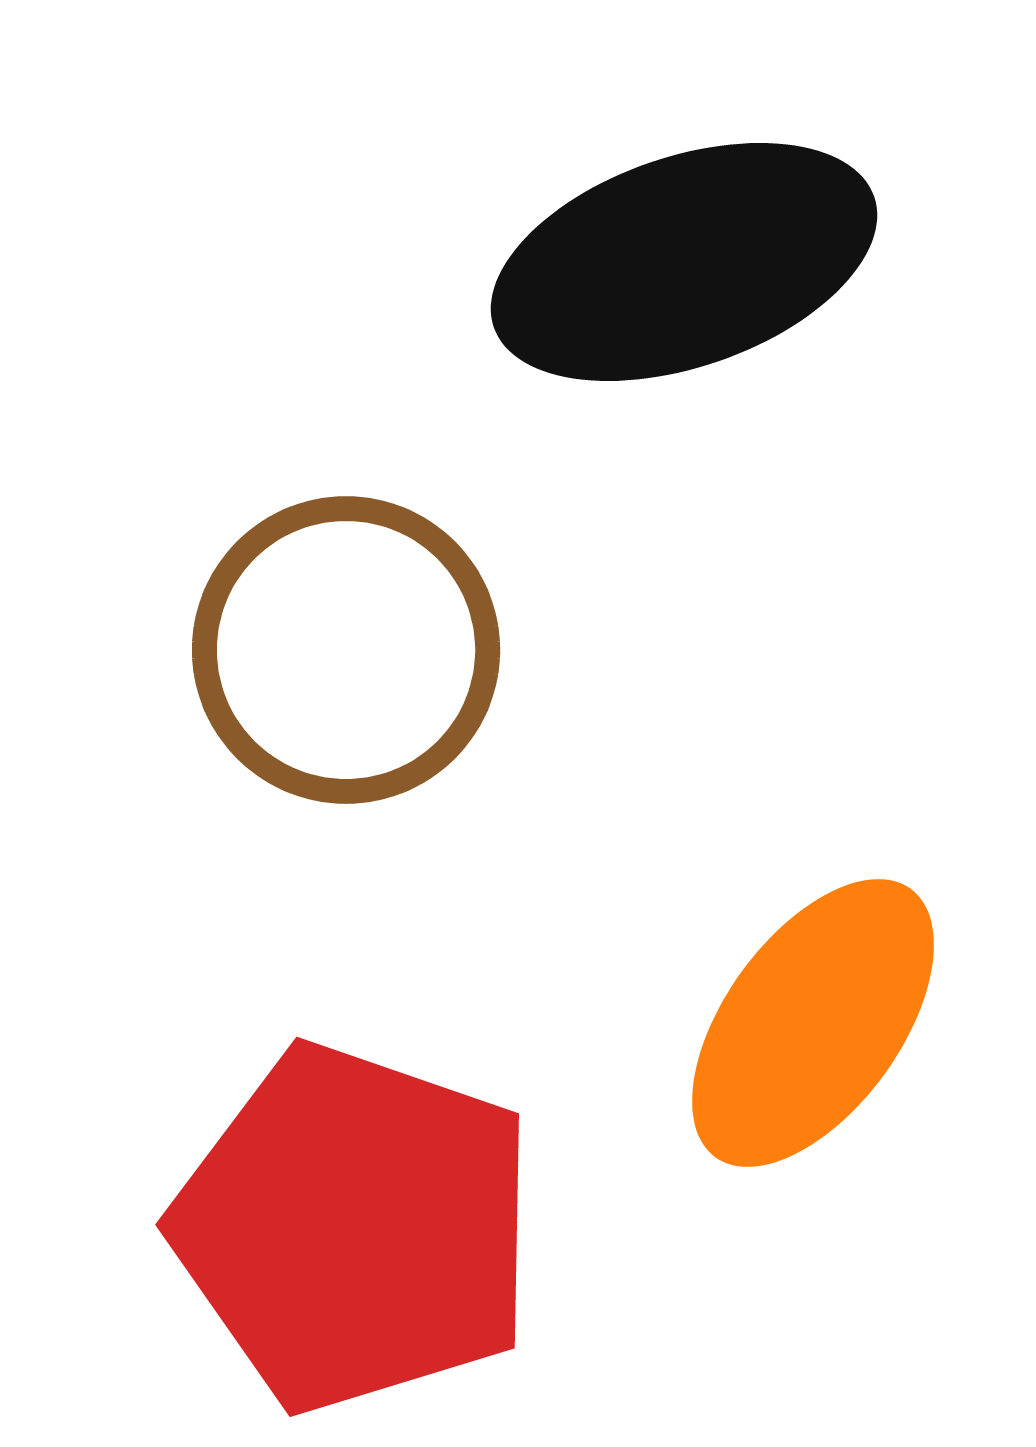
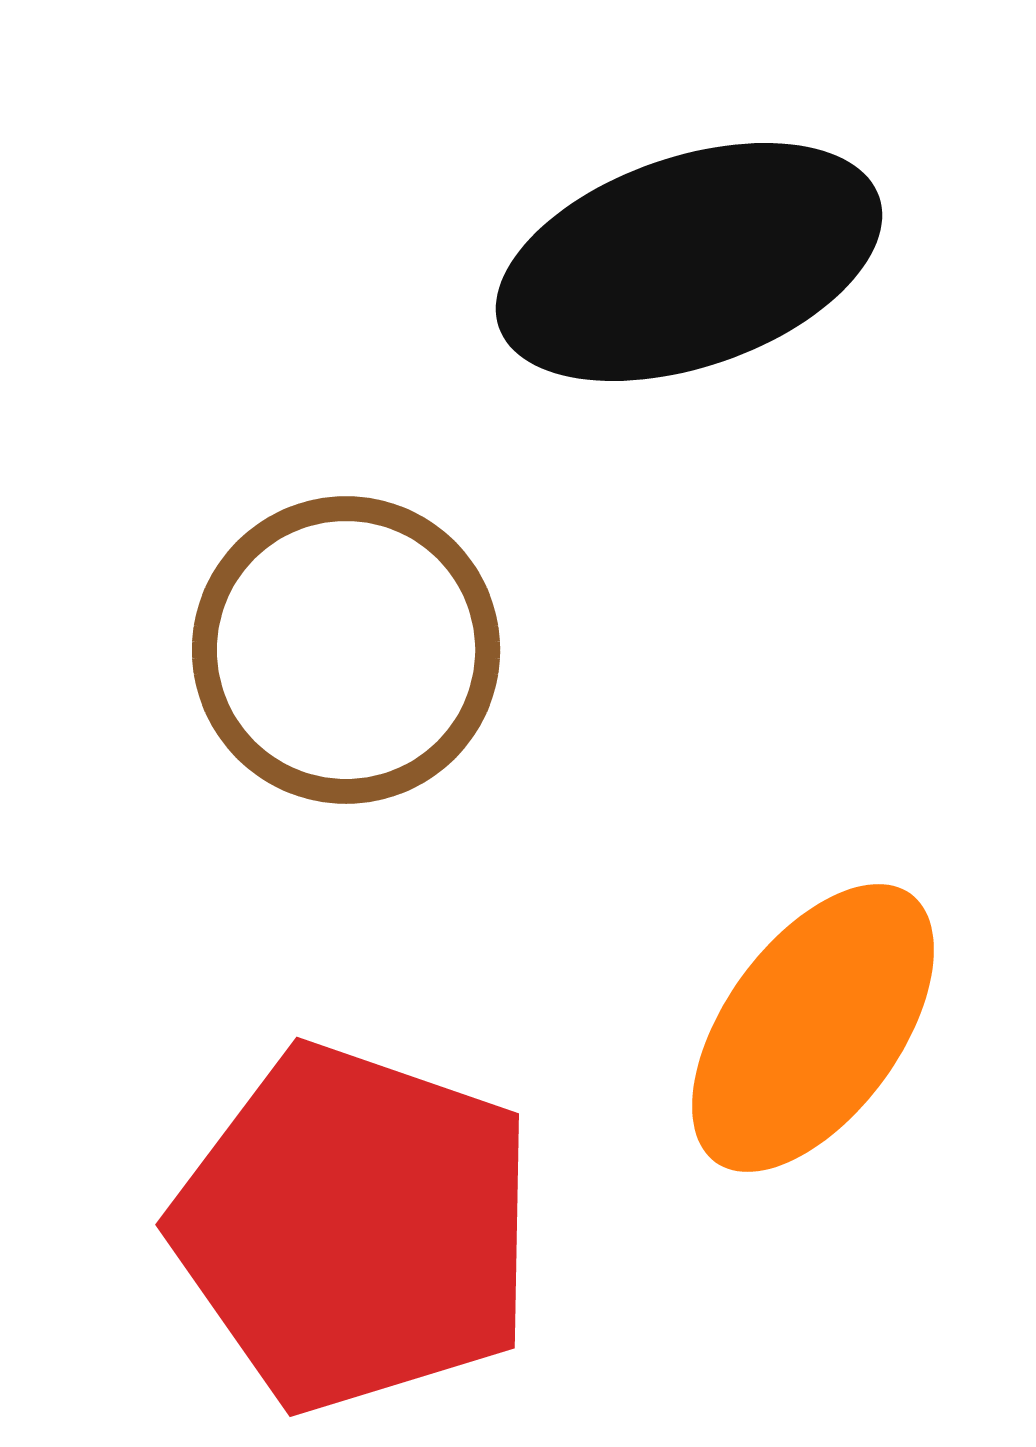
black ellipse: moved 5 px right
orange ellipse: moved 5 px down
